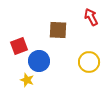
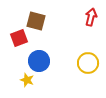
red arrow: rotated 42 degrees clockwise
brown square: moved 22 px left, 9 px up; rotated 12 degrees clockwise
red square: moved 8 px up
yellow circle: moved 1 px left, 1 px down
